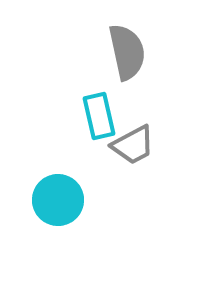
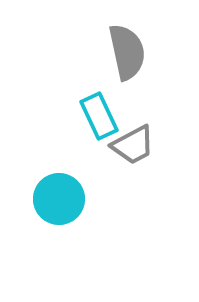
cyan rectangle: rotated 12 degrees counterclockwise
cyan circle: moved 1 px right, 1 px up
